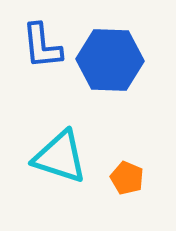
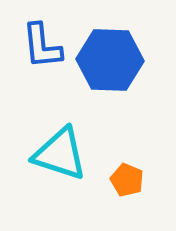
cyan triangle: moved 3 px up
orange pentagon: moved 2 px down
